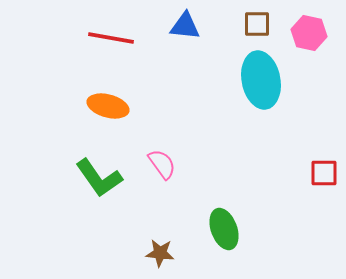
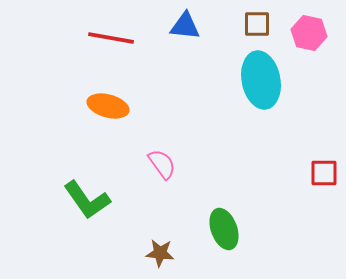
green L-shape: moved 12 px left, 22 px down
